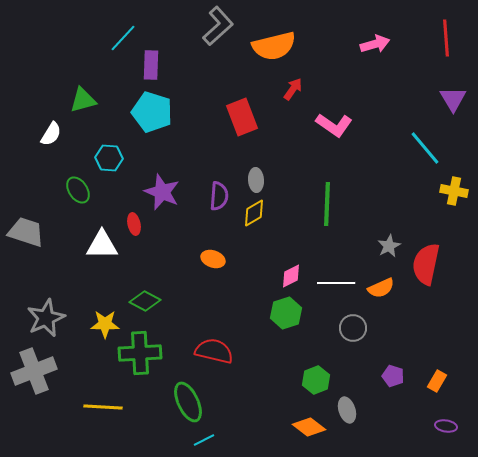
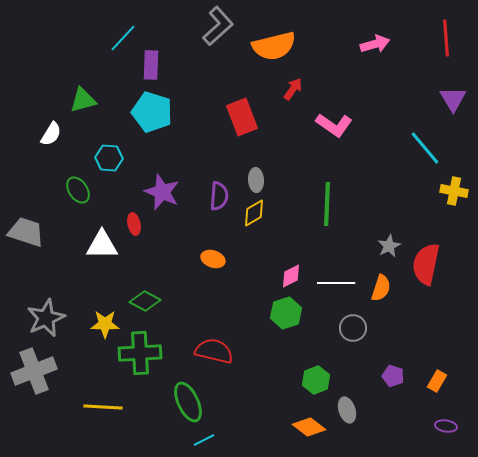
orange semicircle at (381, 288): rotated 48 degrees counterclockwise
